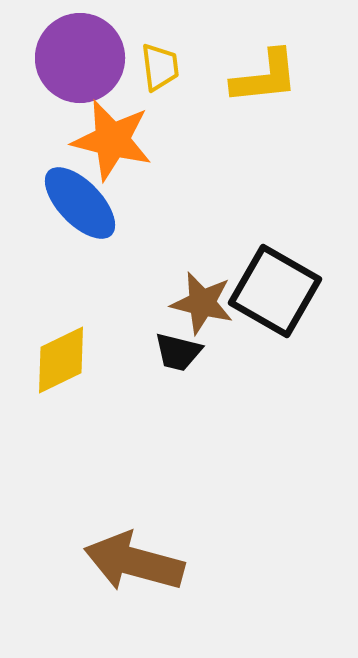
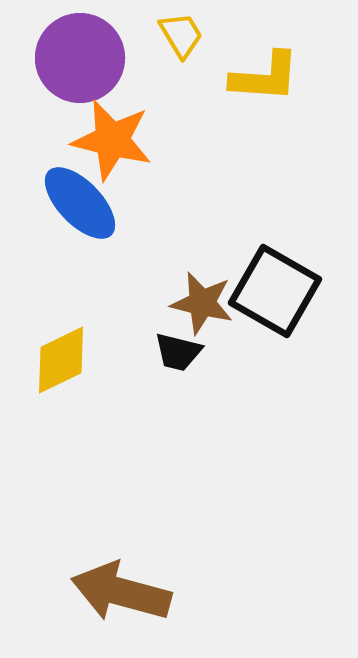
yellow trapezoid: moved 21 px right, 32 px up; rotated 24 degrees counterclockwise
yellow L-shape: rotated 10 degrees clockwise
brown arrow: moved 13 px left, 30 px down
